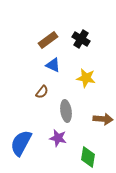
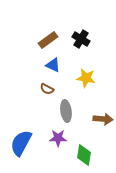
brown semicircle: moved 5 px right, 3 px up; rotated 80 degrees clockwise
purple star: rotated 12 degrees counterclockwise
green diamond: moved 4 px left, 2 px up
